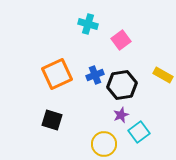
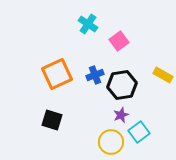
cyan cross: rotated 18 degrees clockwise
pink square: moved 2 px left, 1 px down
yellow circle: moved 7 px right, 2 px up
